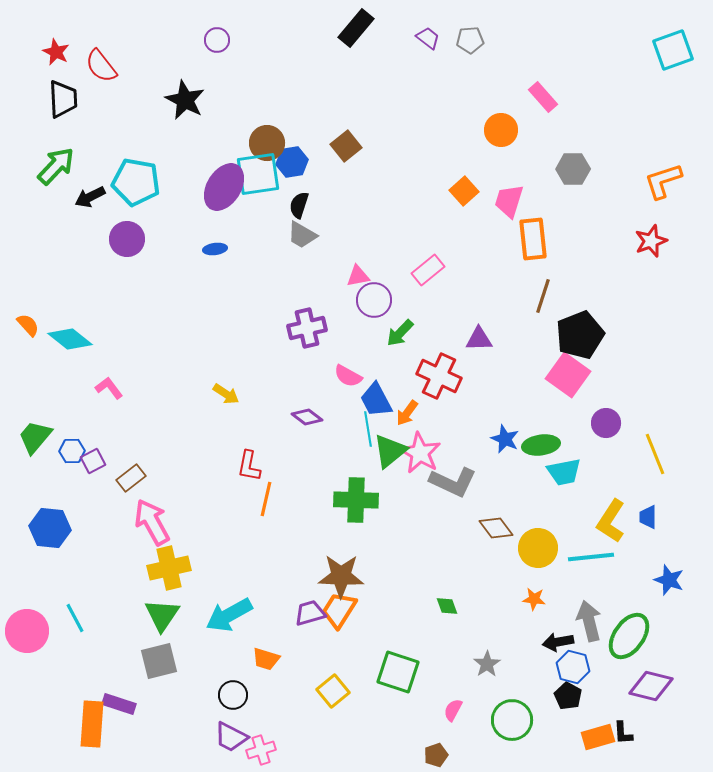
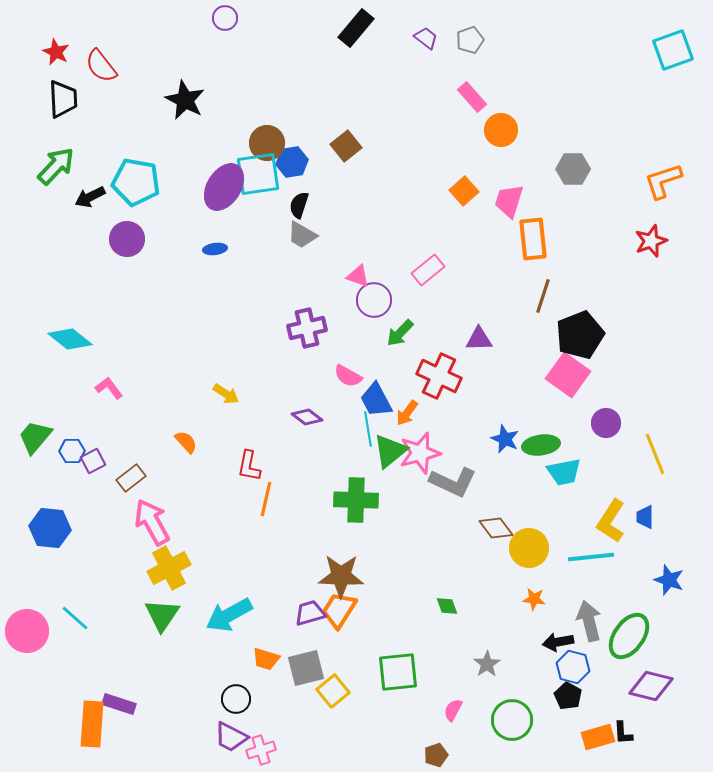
purple trapezoid at (428, 38): moved 2 px left
purple circle at (217, 40): moved 8 px right, 22 px up
gray pentagon at (470, 40): rotated 16 degrees counterclockwise
pink rectangle at (543, 97): moved 71 px left
pink triangle at (358, 276): rotated 30 degrees clockwise
orange semicircle at (28, 325): moved 158 px right, 117 px down
pink star at (420, 453): rotated 27 degrees clockwise
blue trapezoid at (648, 517): moved 3 px left
yellow circle at (538, 548): moved 9 px left
yellow cross at (169, 568): rotated 15 degrees counterclockwise
cyan line at (75, 618): rotated 20 degrees counterclockwise
gray square at (159, 661): moved 147 px right, 7 px down
green square at (398, 672): rotated 24 degrees counterclockwise
black circle at (233, 695): moved 3 px right, 4 px down
